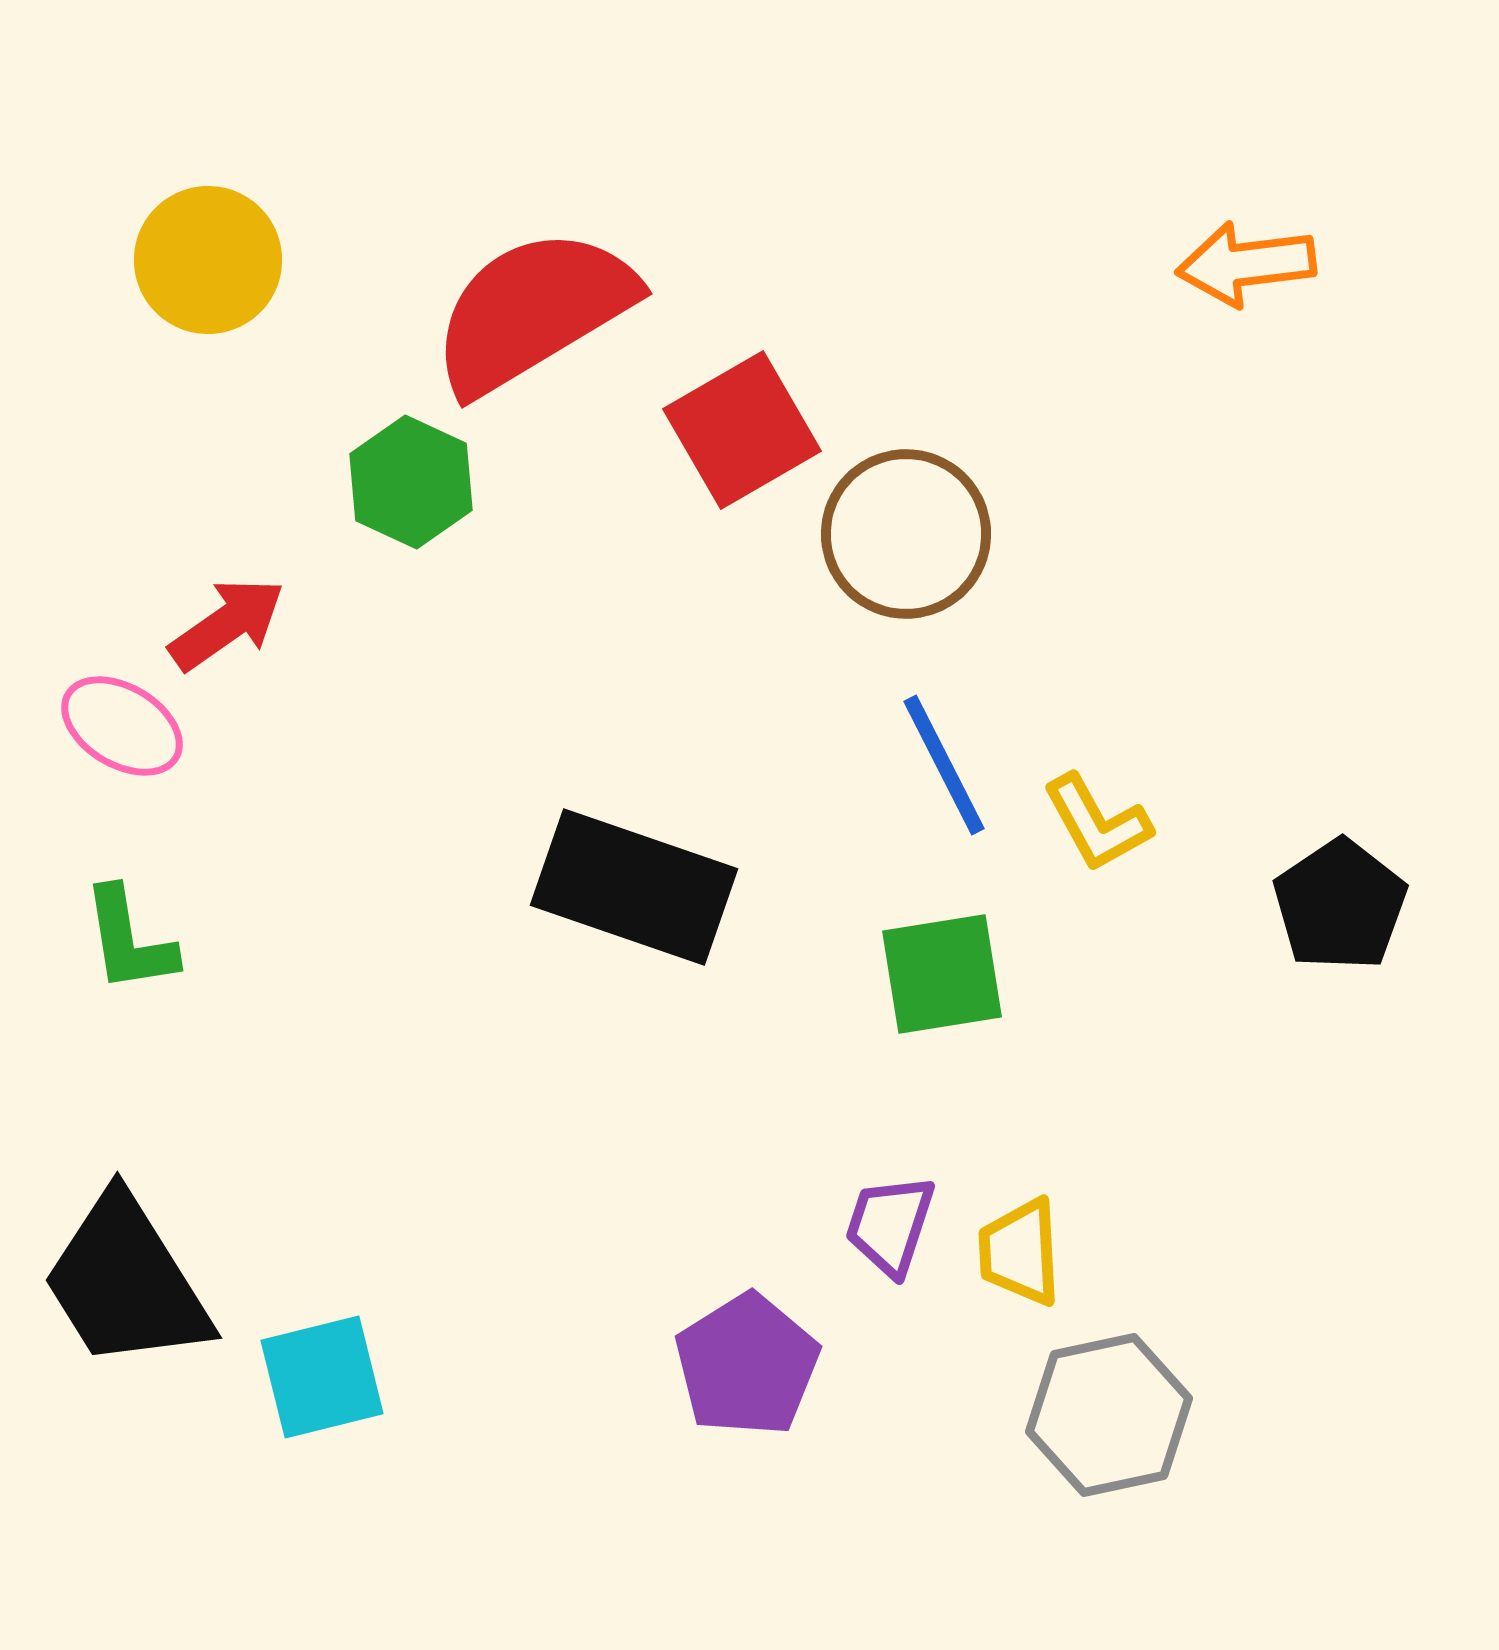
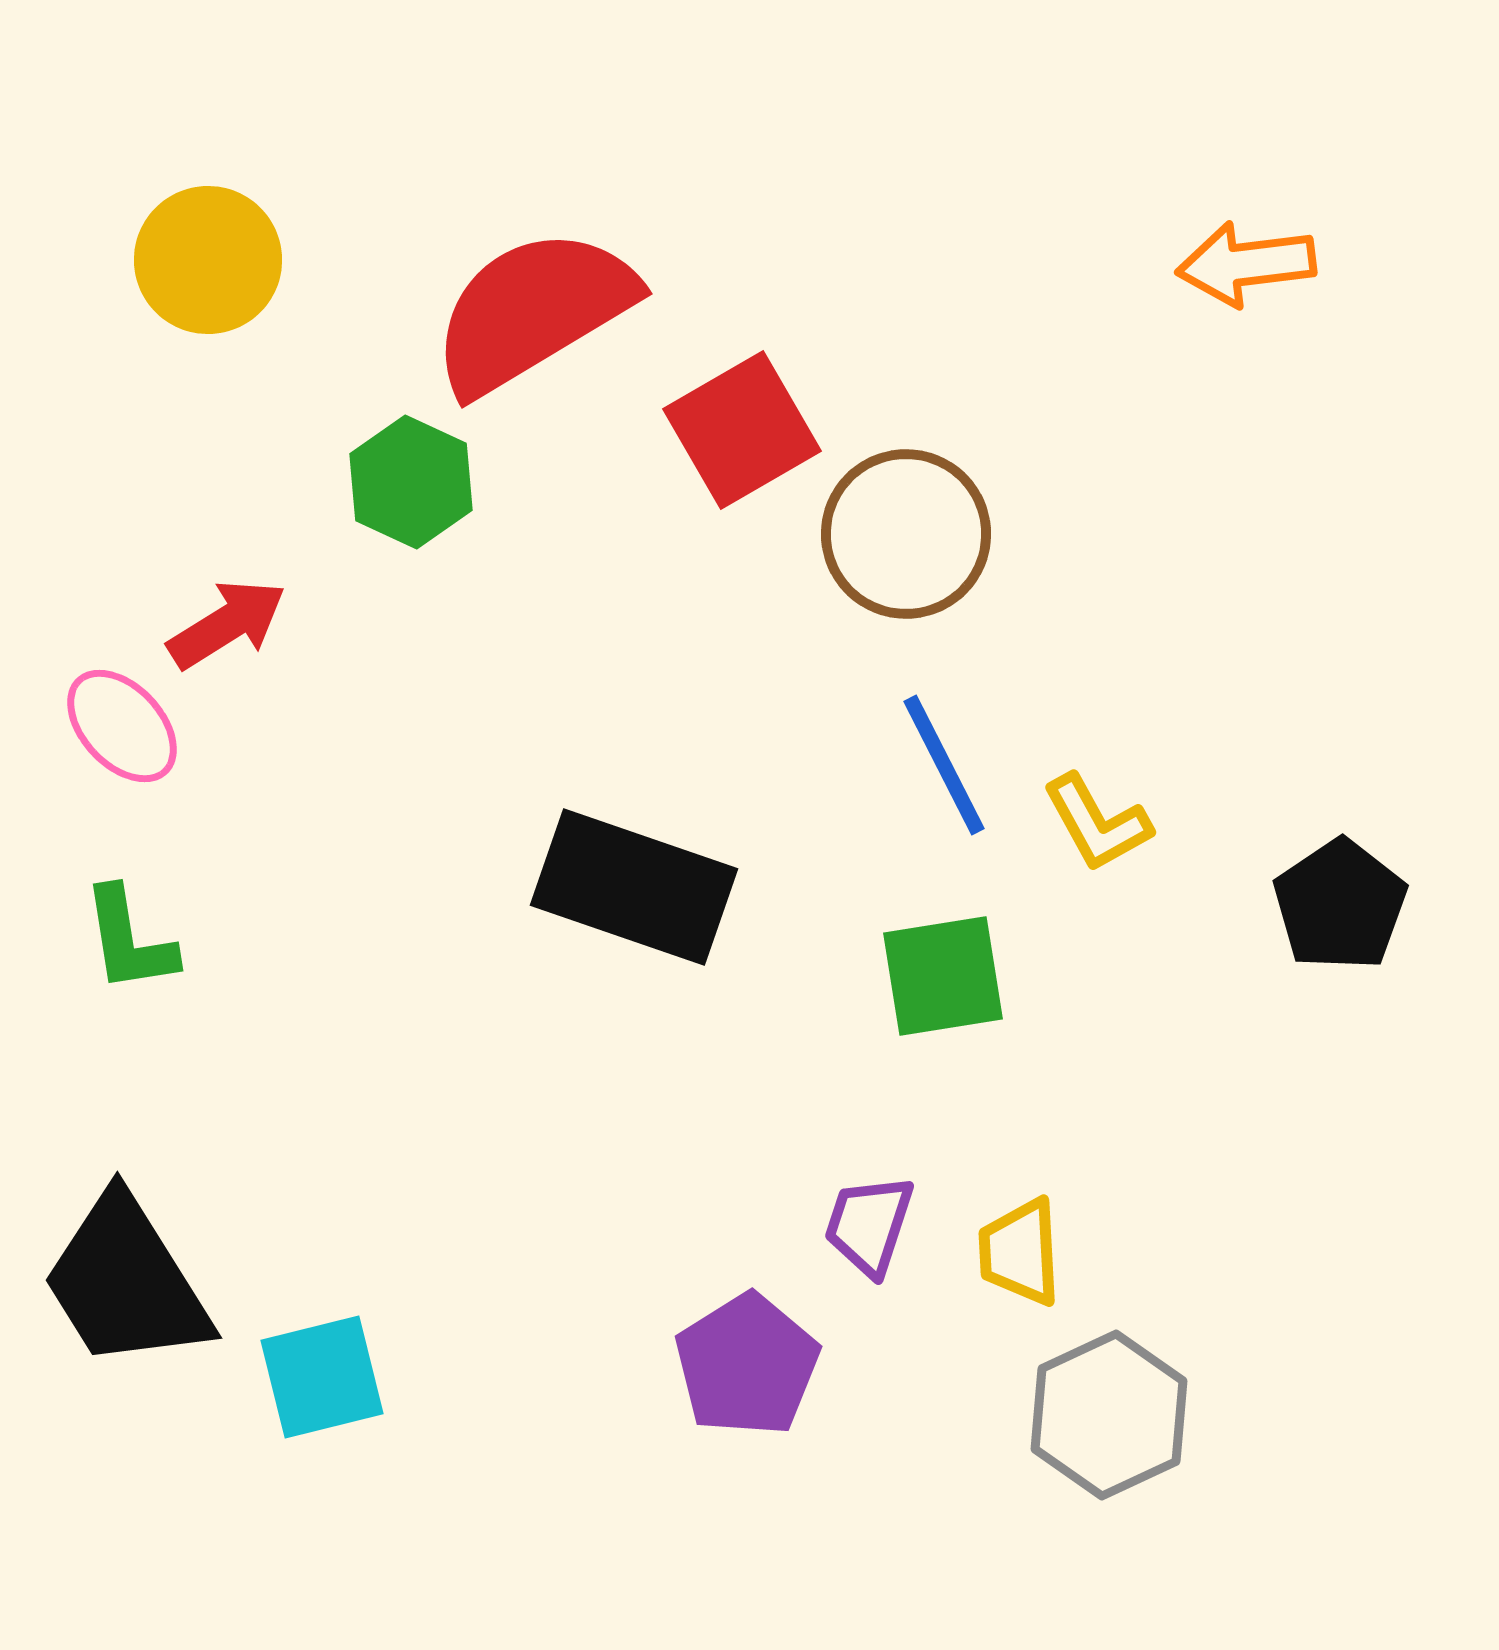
red arrow: rotated 3 degrees clockwise
pink ellipse: rotated 16 degrees clockwise
green square: moved 1 px right, 2 px down
purple trapezoid: moved 21 px left
gray hexagon: rotated 13 degrees counterclockwise
